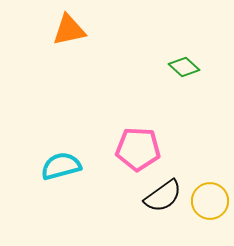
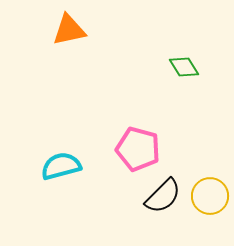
green diamond: rotated 16 degrees clockwise
pink pentagon: rotated 12 degrees clockwise
black semicircle: rotated 9 degrees counterclockwise
yellow circle: moved 5 px up
